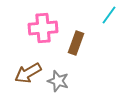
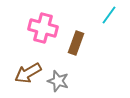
pink cross: rotated 20 degrees clockwise
